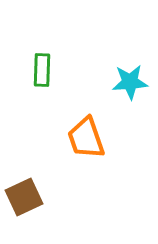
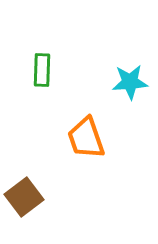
brown square: rotated 12 degrees counterclockwise
